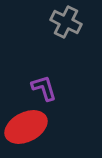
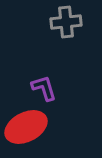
gray cross: rotated 32 degrees counterclockwise
